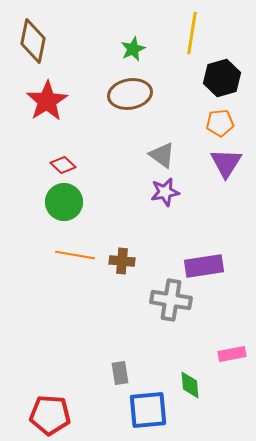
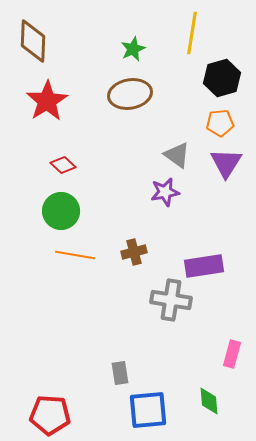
brown diamond: rotated 9 degrees counterclockwise
gray triangle: moved 15 px right
green circle: moved 3 px left, 9 px down
brown cross: moved 12 px right, 9 px up; rotated 20 degrees counterclockwise
pink rectangle: rotated 64 degrees counterclockwise
green diamond: moved 19 px right, 16 px down
